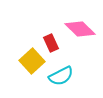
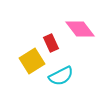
pink diamond: rotated 8 degrees clockwise
yellow square: rotated 10 degrees clockwise
